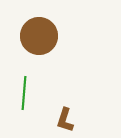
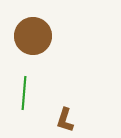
brown circle: moved 6 px left
